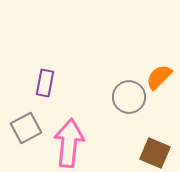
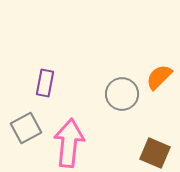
gray circle: moved 7 px left, 3 px up
